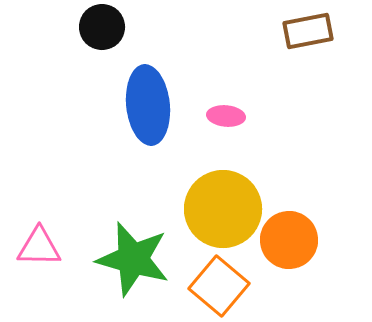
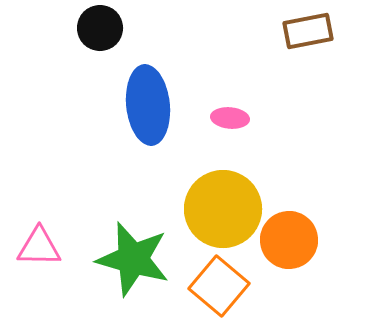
black circle: moved 2 px left, 1 px down
pink ellipse: moved 4 px right, 2 px down
